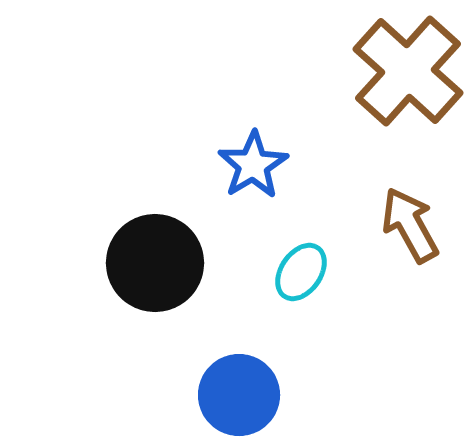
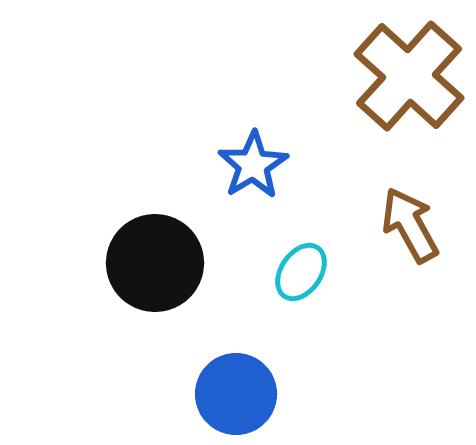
brown cross: moved 1 px right, 5 px down
blue circle: moved 3 px left, 1 px up
